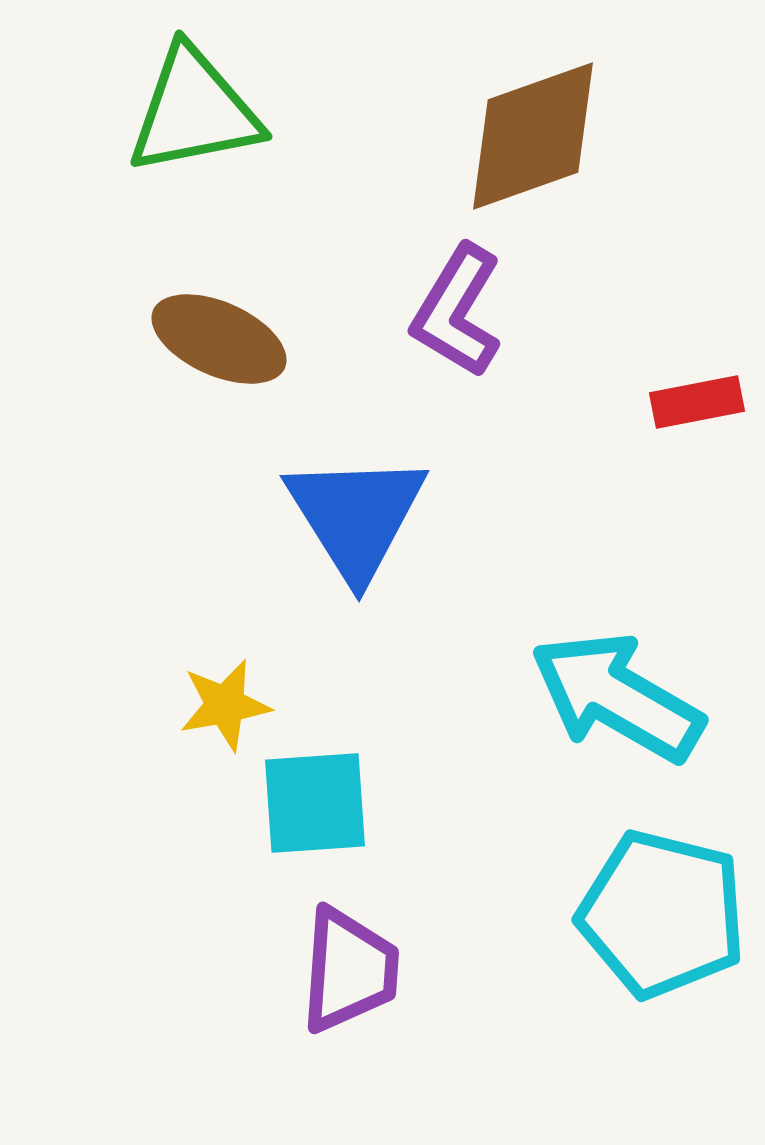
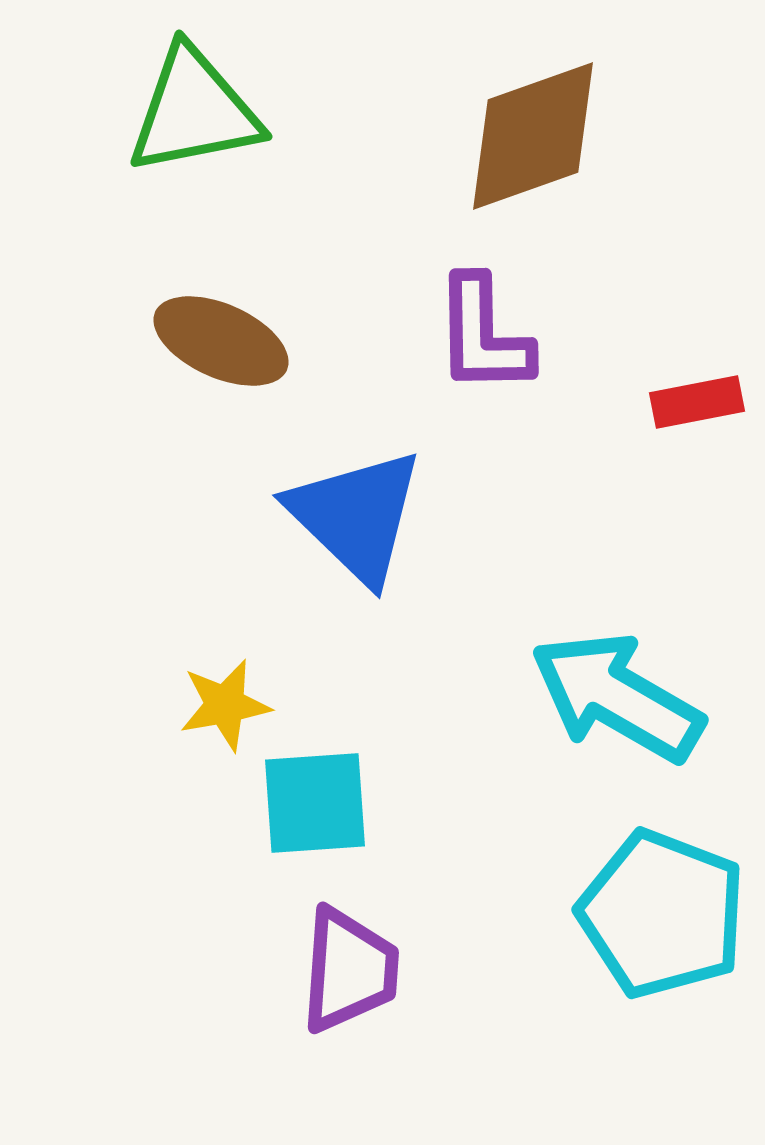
purple L-shape: moved 26 px right, 24 px down; rotated 32 degrees counterclockwise
brown ellipse: moved 2 px right, 2 px down
blue triangle: rotated 14 degrees counterclockwise
cyan pentagon: rotated 7 degrees clockwise
